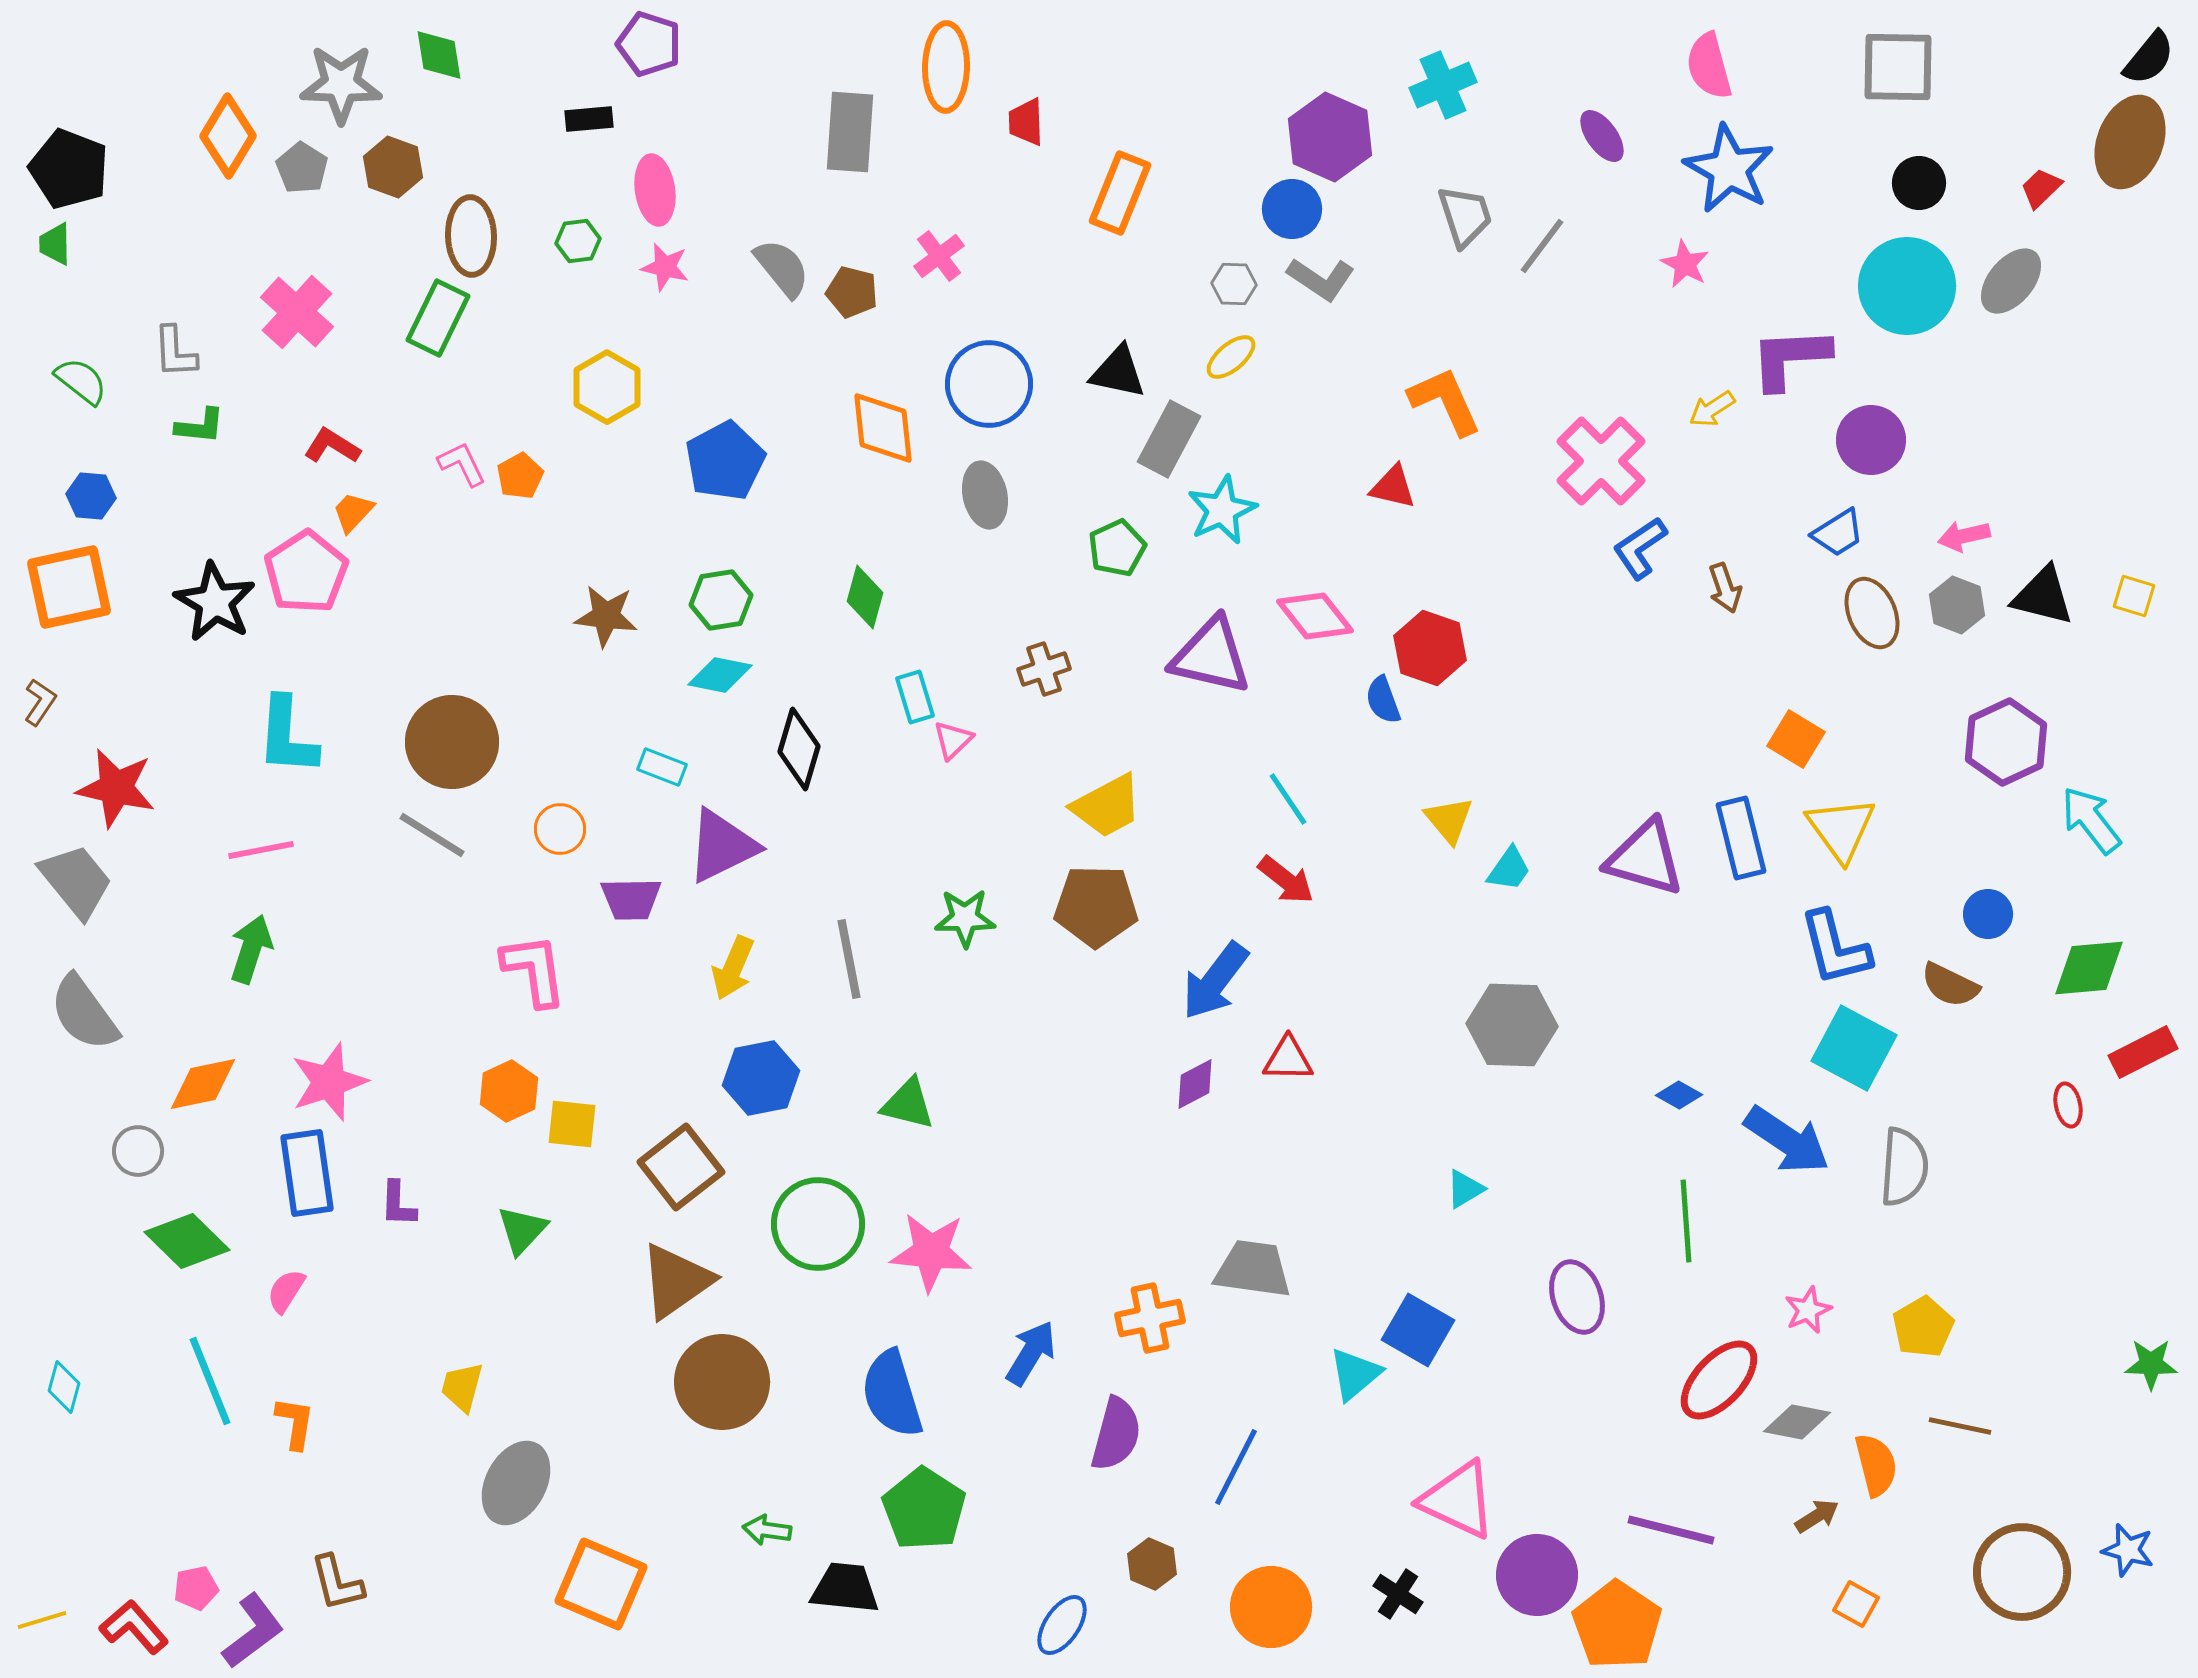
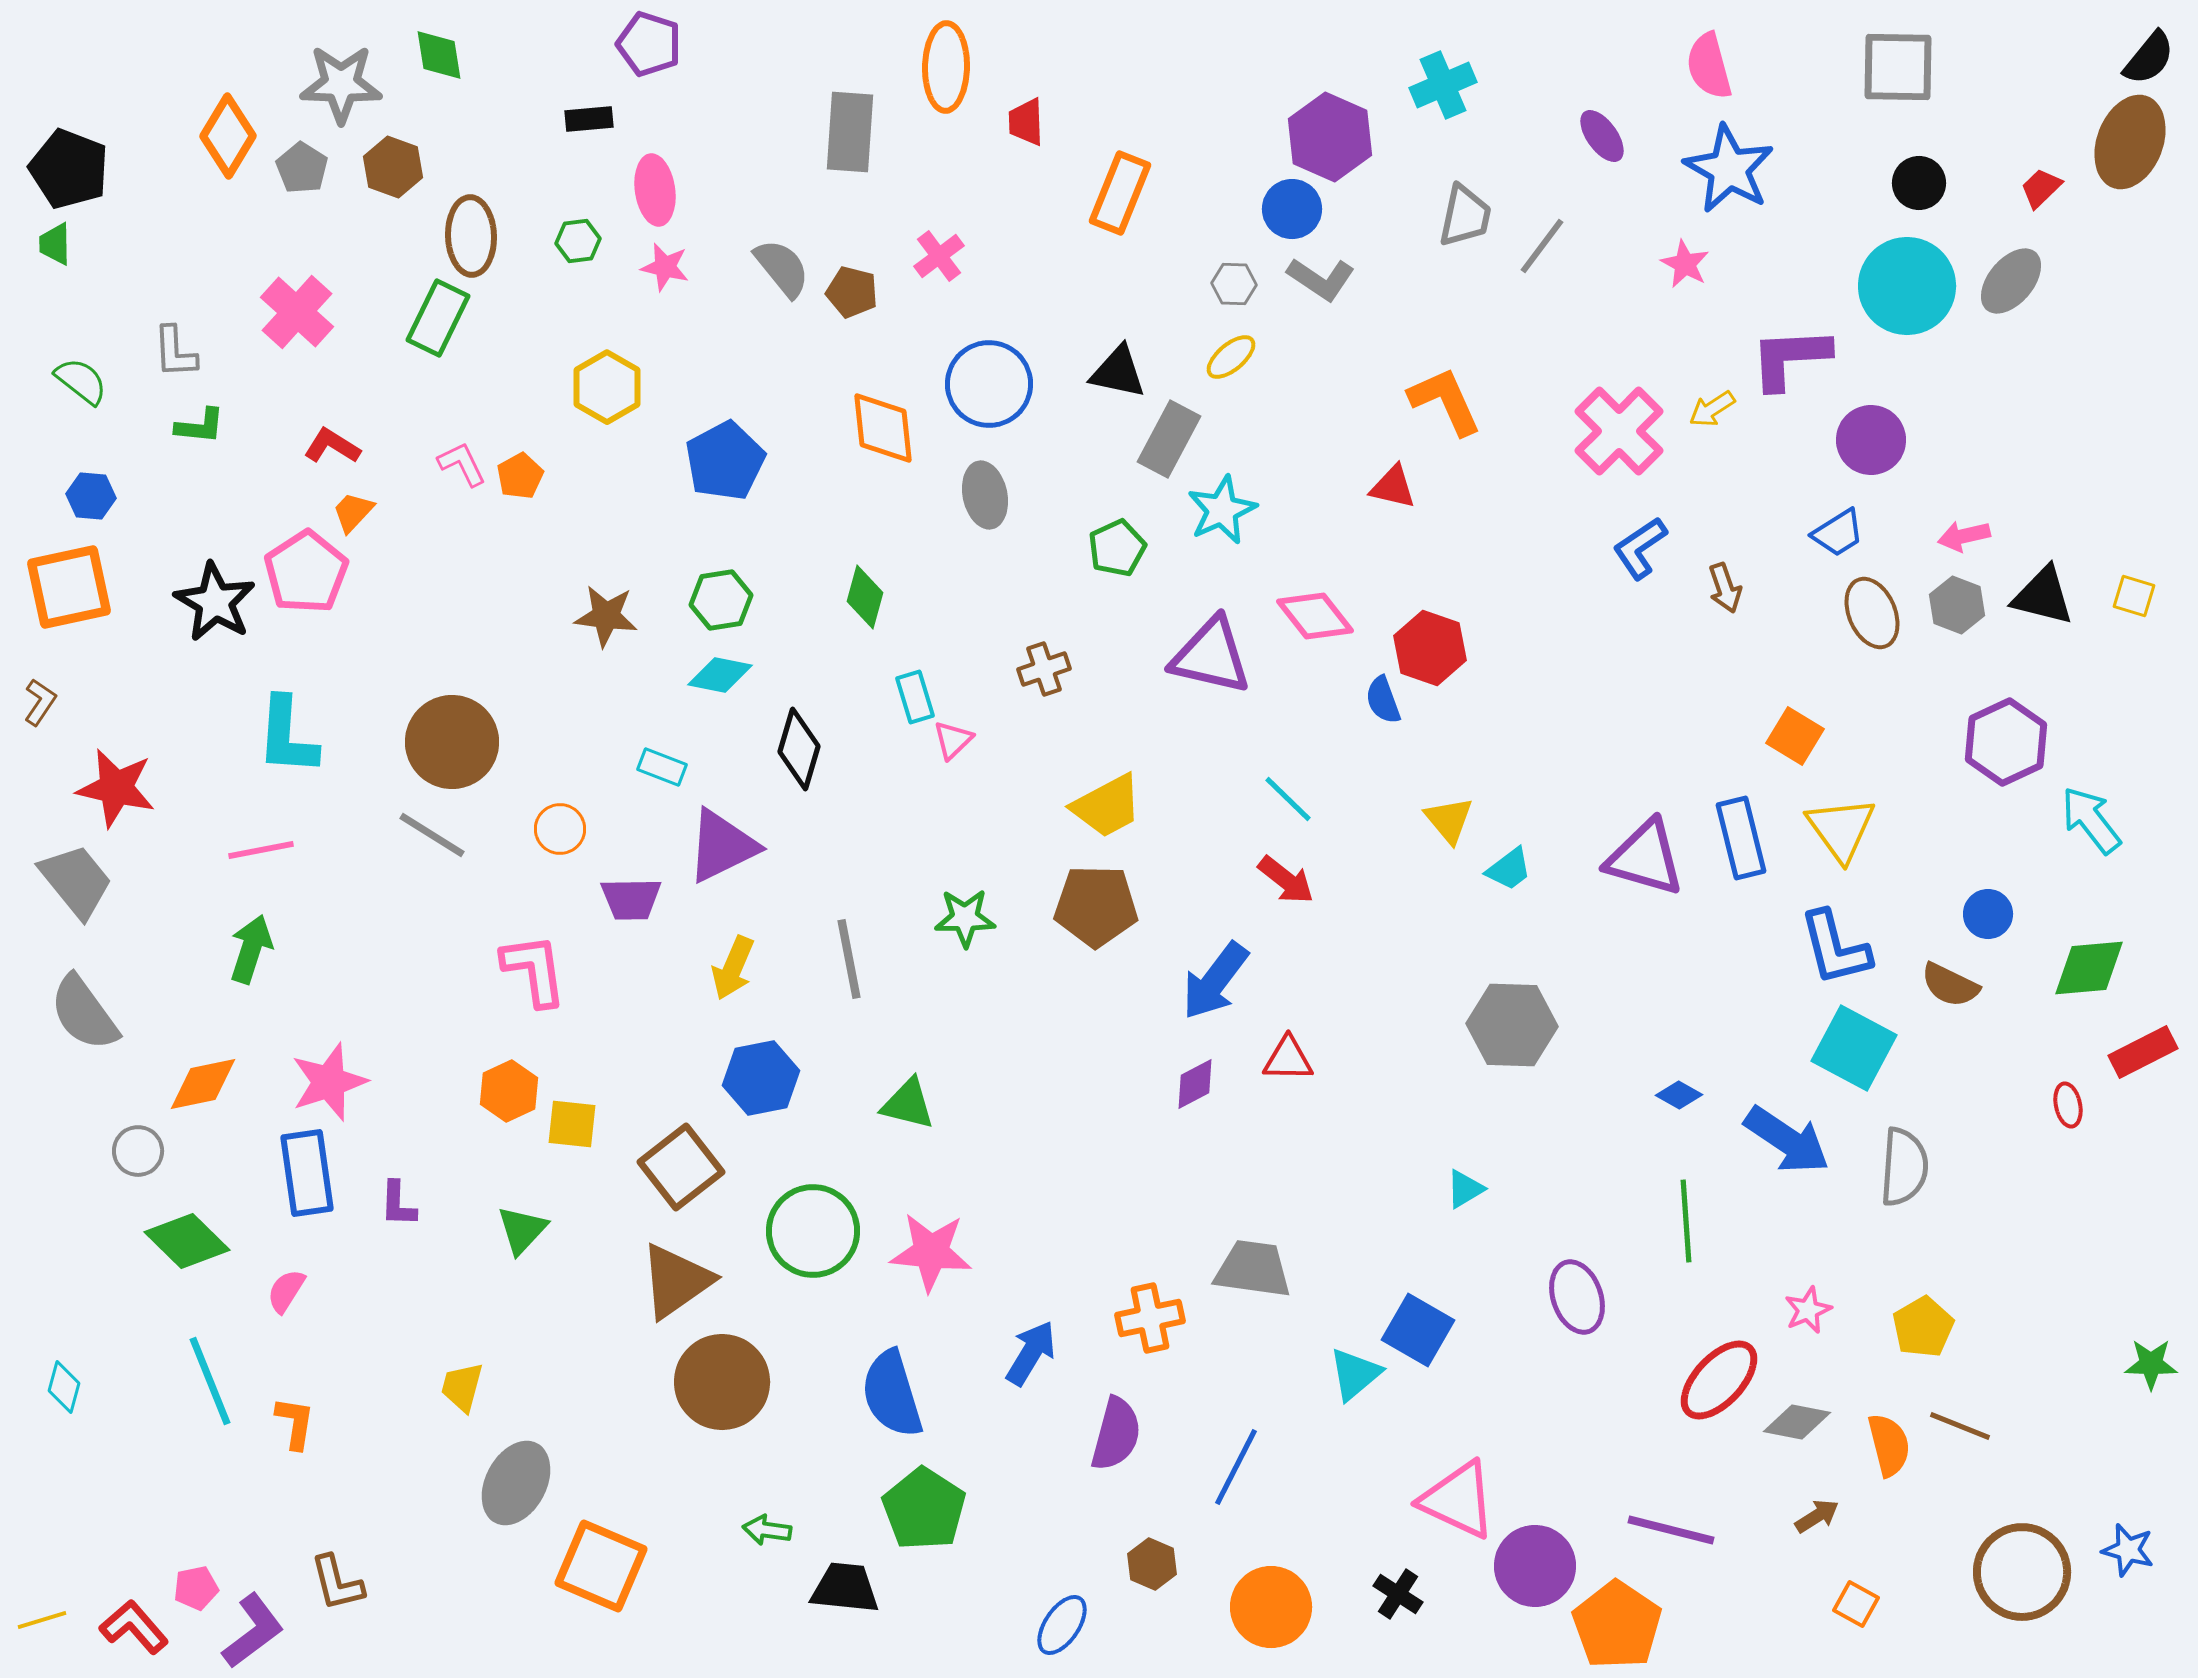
gray trapezoid at (1465, 216): rotated 30 degrees clockwise
pink cross at (1601, 461): moved 18 px right, 30 px up
orange square at (1796, 739): moved 1 px left, 3 px up
cyan line at (1288, 799): rotated 12 degrees counterclockwise
cyan trapezoid at (1509, 869): rotated 18 degrees clockwise
green circle at (818, 1224): moved 5 px left, 7 px down
brown line at (1960, 1426): rotated 10 degrees clockwise
orange semicircle at (1876, 1465): moved 13 px right, 20 px up
purple circle at (1537, 1575): moved 2 px left, 9 px up
orange square at (601, 1584): moved 18 px up
